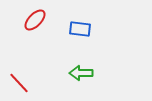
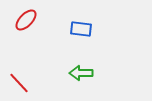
red ellipse: moved 9 px left
blue rectangle: moved 1 px right
